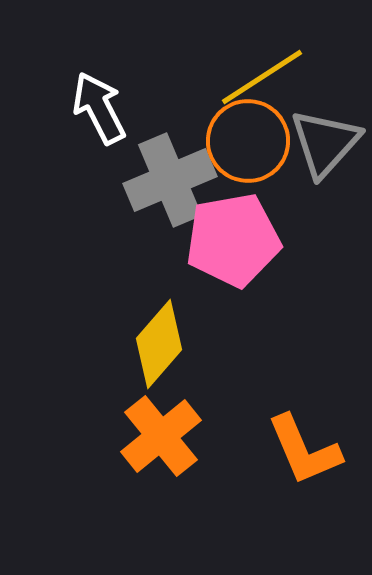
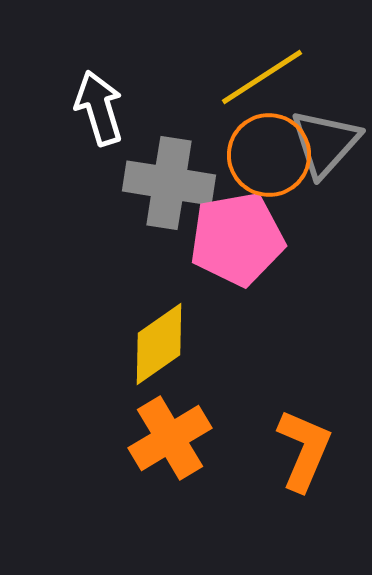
white arrow: rotated 10 degrees clockwise
orange circle: moved 21 px right, 14 px down
gray cross: moved 1 px left, 3 px down; rotated 32 degrees clockwise
pink pentagon: moved 4 px right, 1 px up
yellow diamond: rotated 14 degrees clockwise
orange cross: moved 9 px right, 2 px down; rotated 8 degrees clockwise
orange L-shape: rotated 134 degrees counterclockwise
